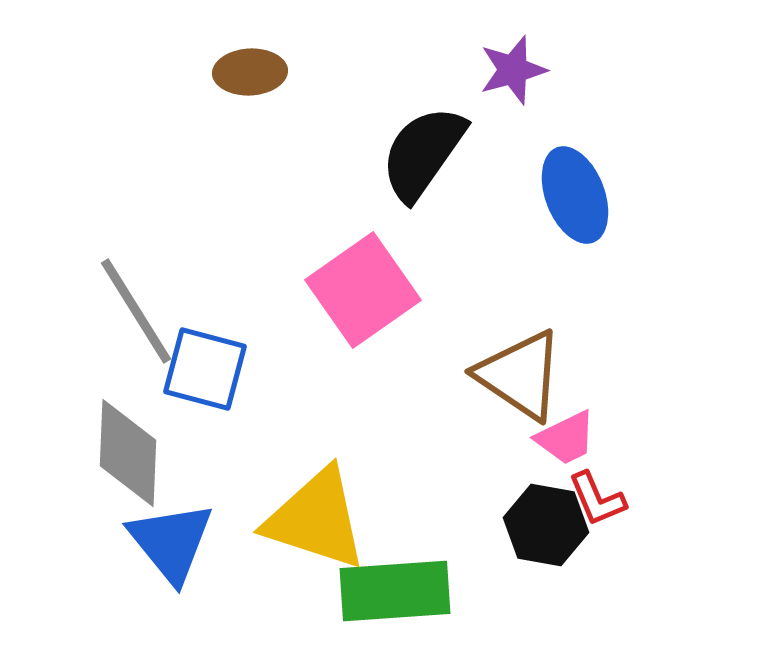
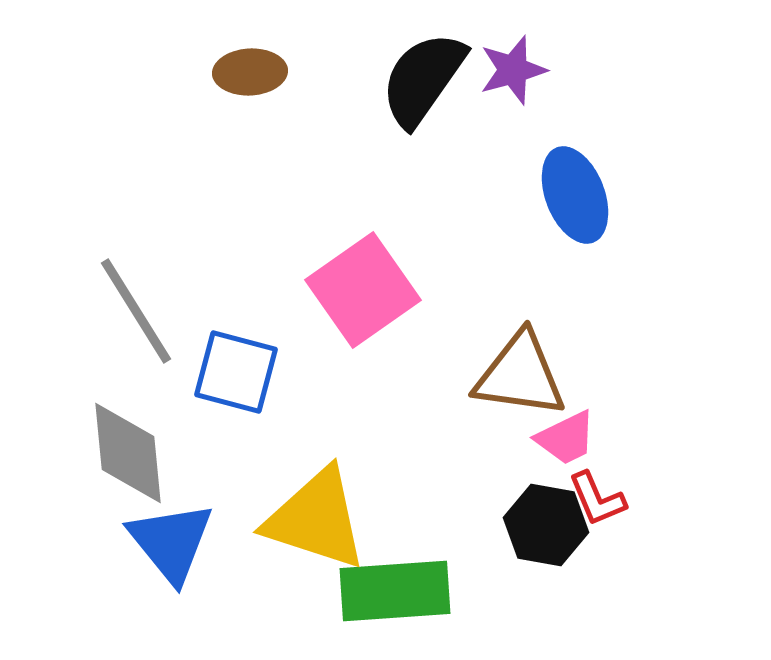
black semicircle: moved 74 px up
blue square: moved 31 px right, 3 px down
brown triangle: rotated 26 degrees counterclockwise
gray diamond: rotated 8 degrees counterclockwise
